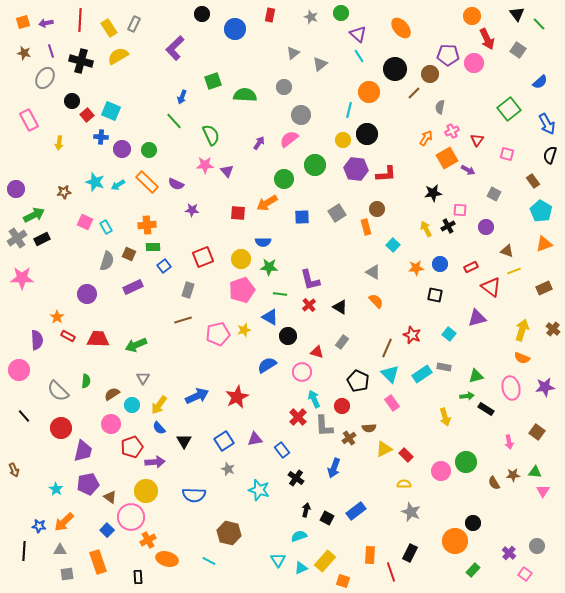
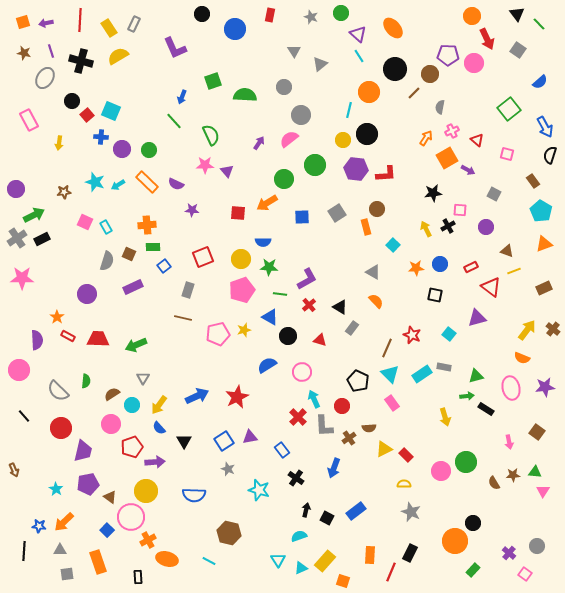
orange ellipse at (401, 28): moved 8 px left
purple L-shape at (175, 48): rotated 70 degrees counterclockwise
gray triangle at (293, 53): moved 1 px right, 2 px up; rotated 24 degrees counterclockwise
blue arrow at (547, 124): moved 2 px left, 3 px down
red triangle at (477, 140): rotated 24 degrees counterclockwise
purple L-shape at (310, 280): moved 3 px left, 1 px up; rotated 105 degrees counterclockwise
brown line at (183, 320): moved 2 px up; rotated 30 degrees clockwise
yellow arrow at (522, 330): moved 5 px right; rotated 20 degrees clockwise
gray rectangle at (342, 342): moved 10 px right, 14 px up
red triangle at (317, 352): moved 3 px right, 12 px up
purple triangle at (255, 439): moved 5 px left, 2 px up
red line at (391, 572): rotated 42 degrees clockwise
